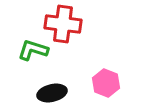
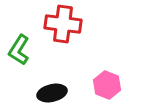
green L-shape: moved 14 px left; rotated 76 degrees counterclockwise
pink hexagon: moved 1 px right, 2 px down
